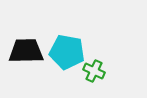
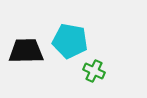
cyan pentagon: moved 3 px right, 11 px up
